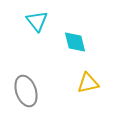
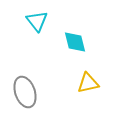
gray ellipse: moved 1 px left, 1 px down
